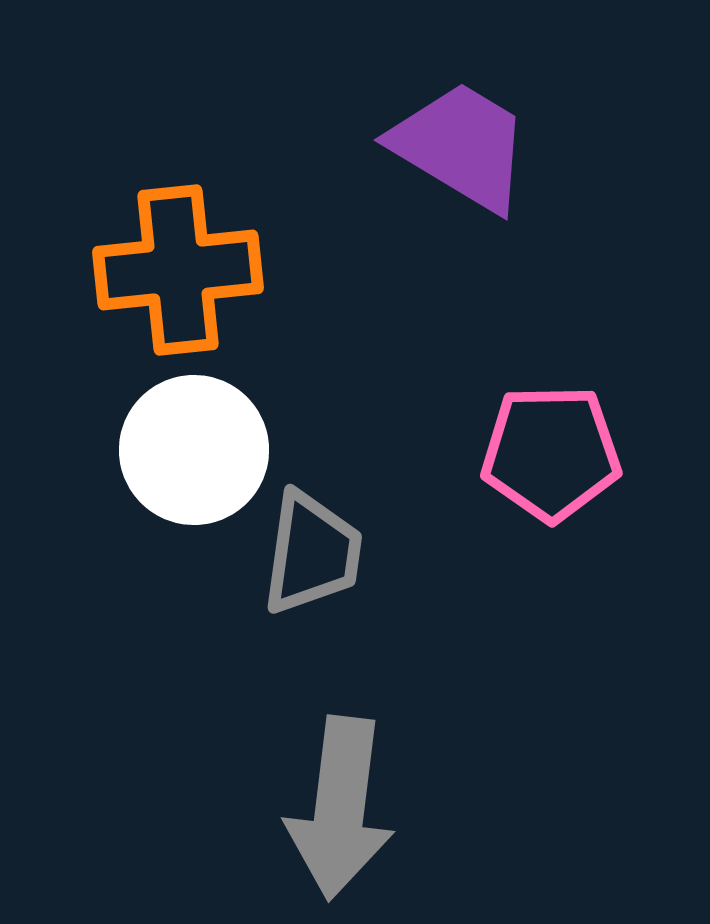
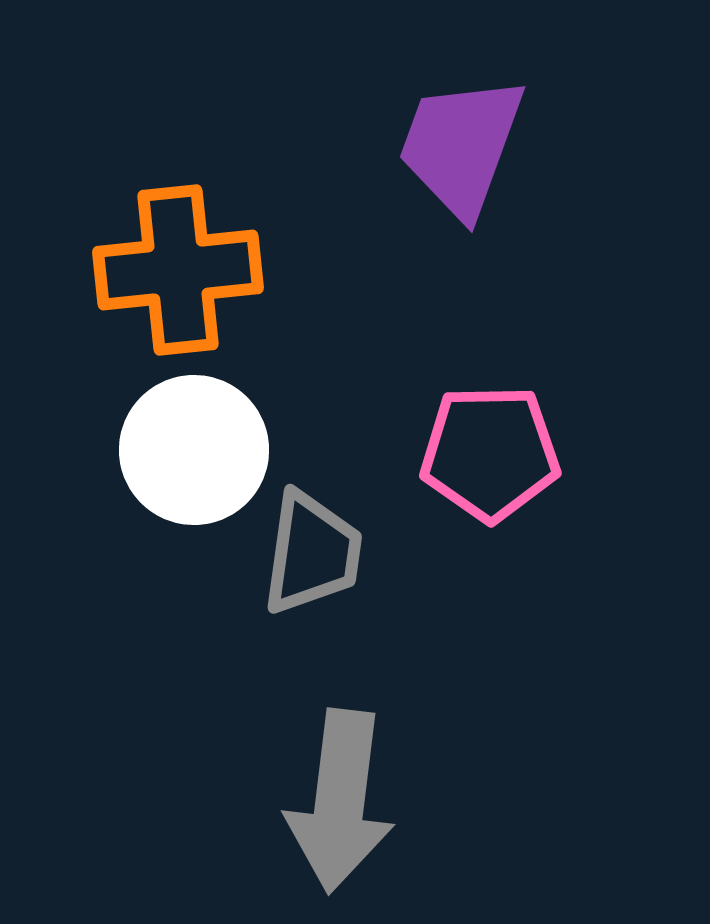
purple trapezoid: rotated 101 degrees counterclockwise
pink pentagon: moved 61 px left
gray arrow: moved 7 px up
